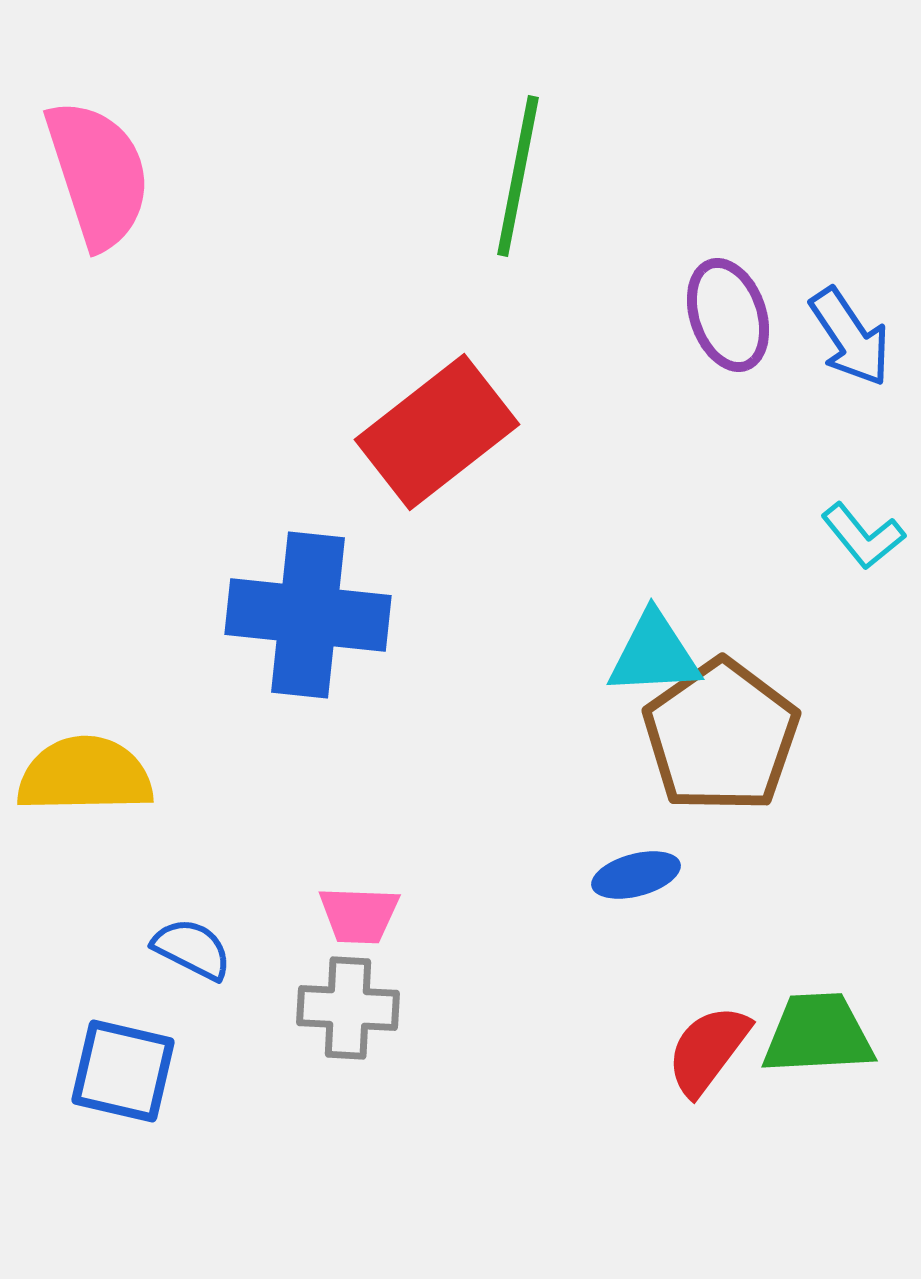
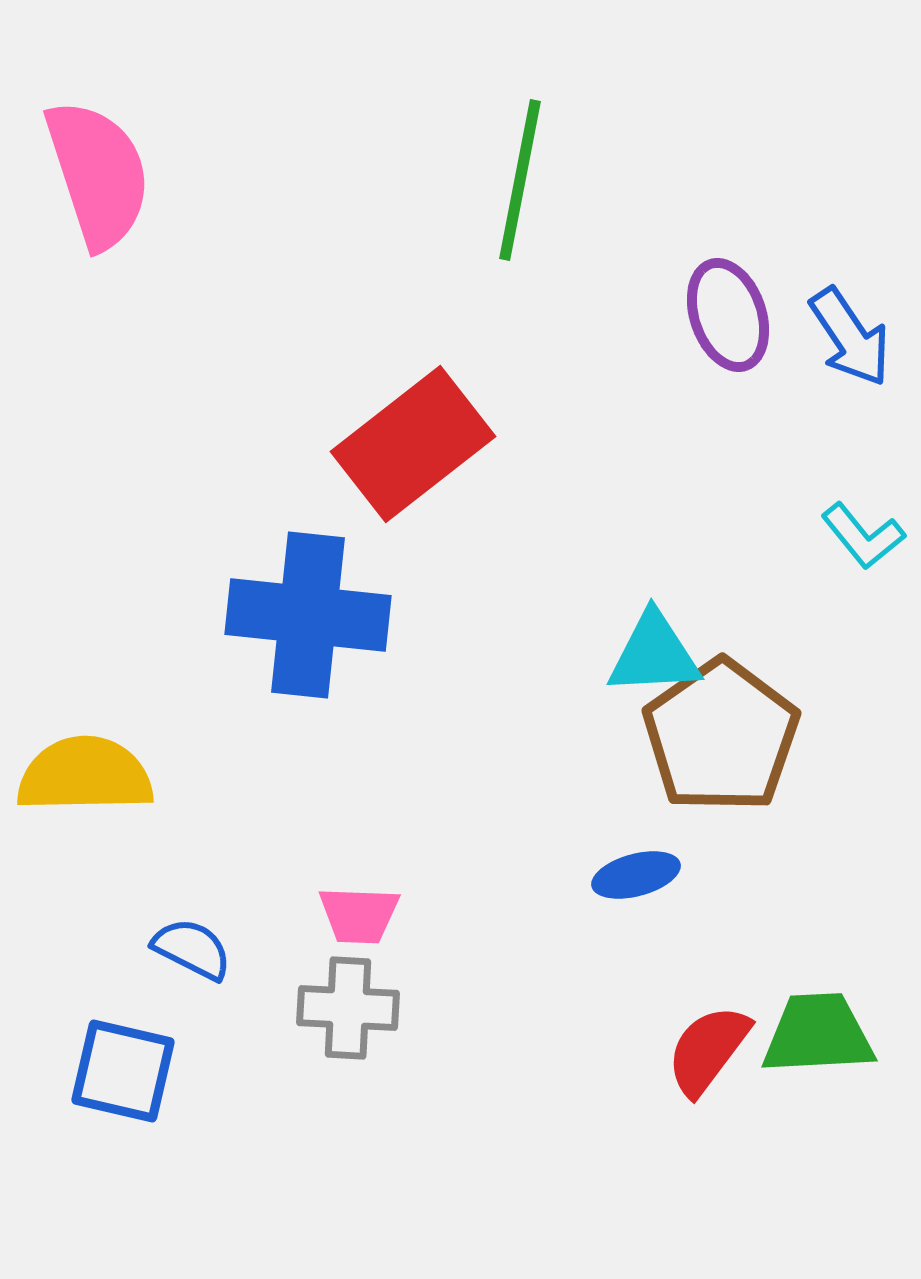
green line: moved 2 px right, 4 px down
red rectangle: moved 24 px left, 12 px down
